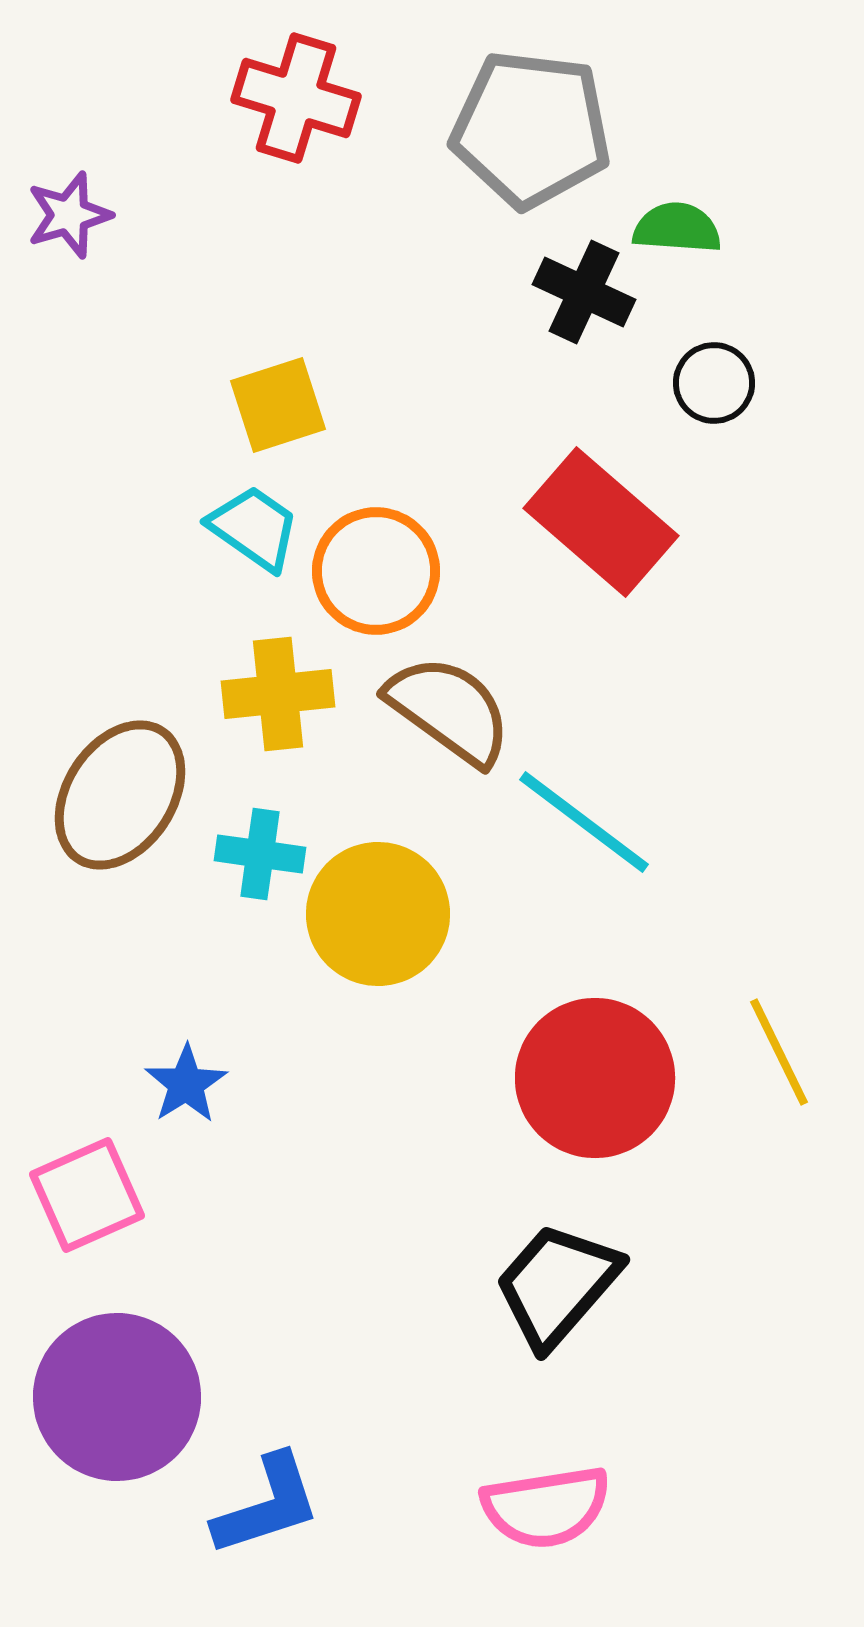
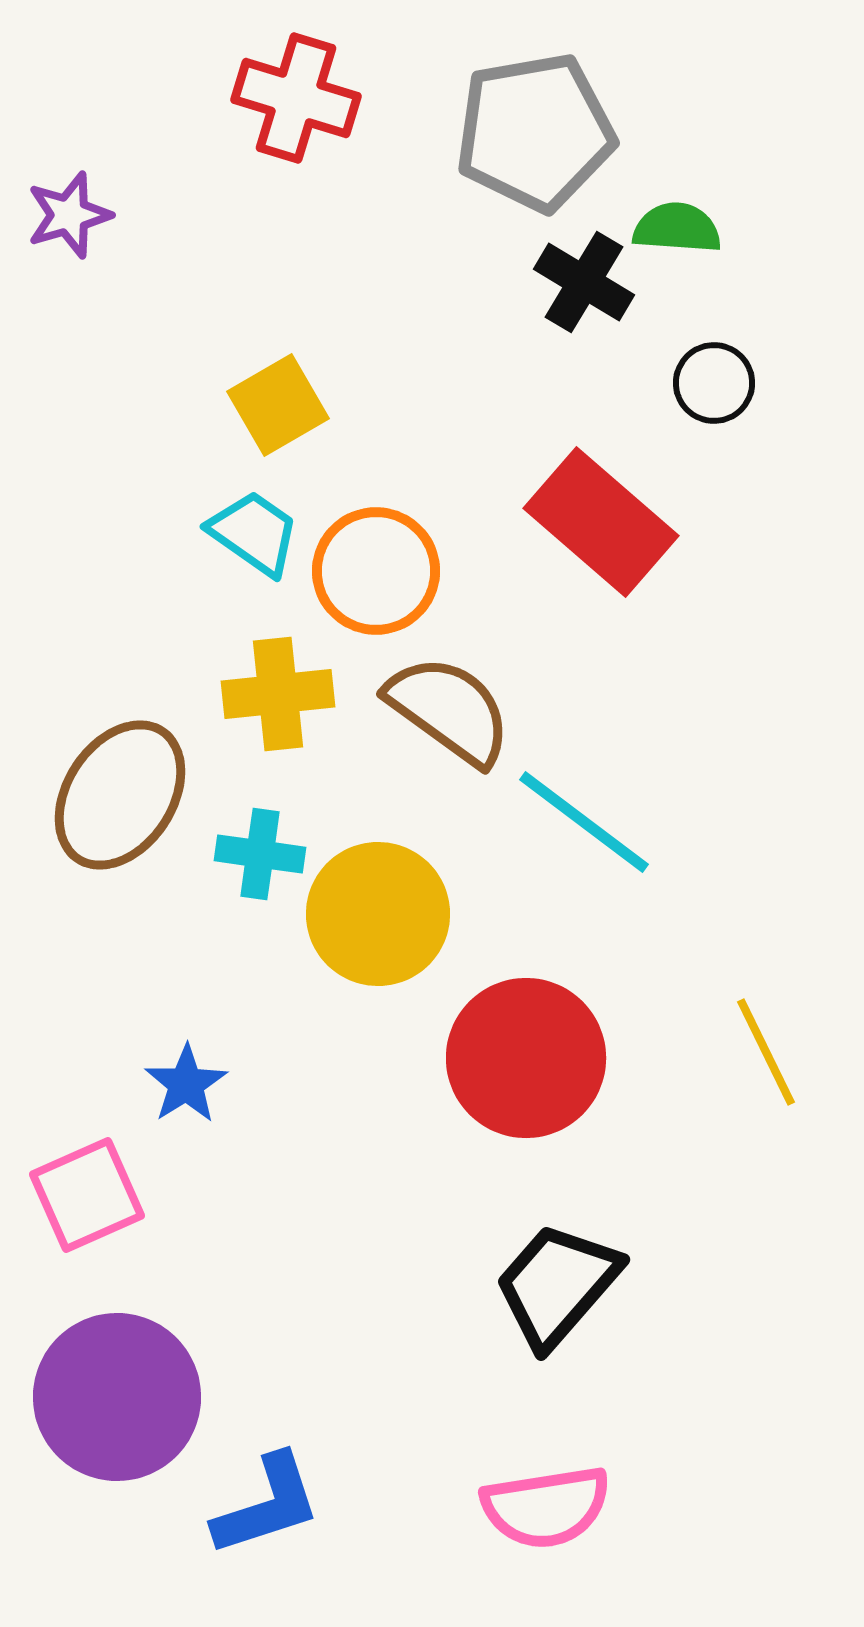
gray pentagon: moved 4 px right, 3 px down; rotated 17 degrees counterclockwise
black cross: moved 10 px up; rotated 6 degrees clockwise
yellow square: rotated 12 degrees counterclockwise
cyan trapezoid: moved 5 px down
yellow line: moved 13 px left
red circle: moved 69 px left, 20 px up
